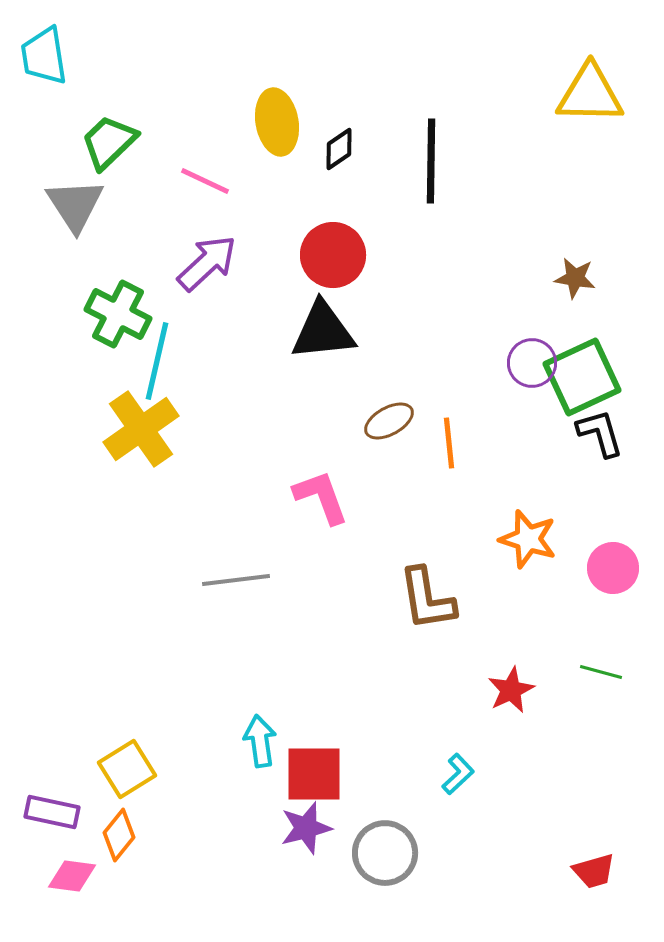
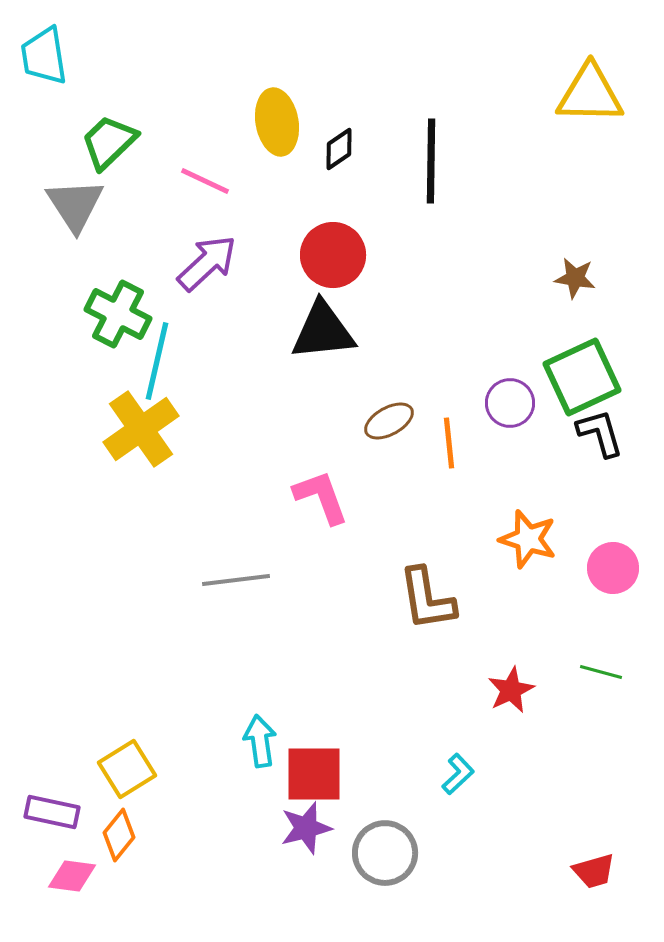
purple circle: moved 22 px left, 40 px down
